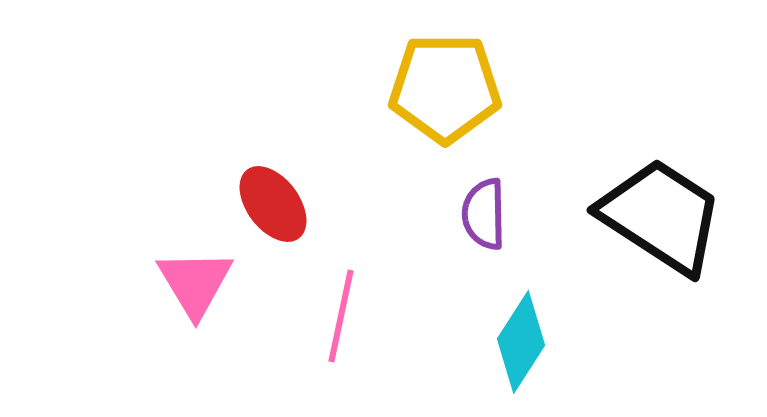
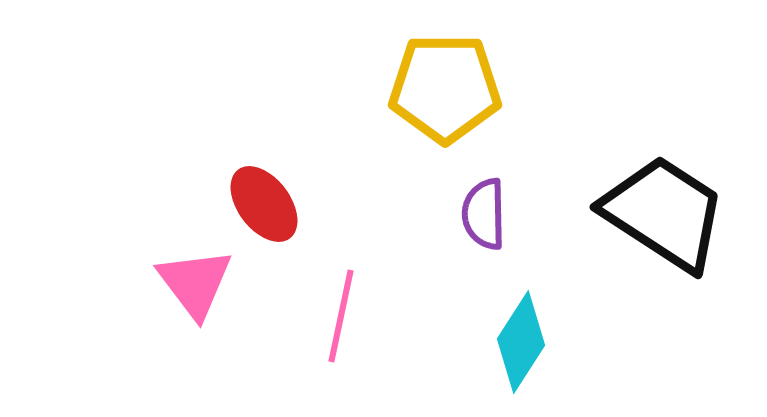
red ellipse: moved 9 px left
black trapezoid: moved 3 px right, 3 px up
pink triangle: rotated 6 degrees counterclockwise
